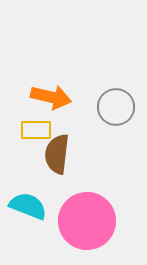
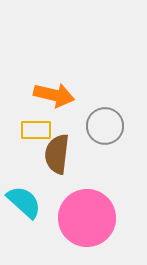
orange arrow: moved 3 px right, 2 px up
gray circle: moved 11 px left, 19 px down
cyan semicircle: moved 4 px left, 4 px up; rotated 21 degrees clockwise
pink circle: moved 3 px up
